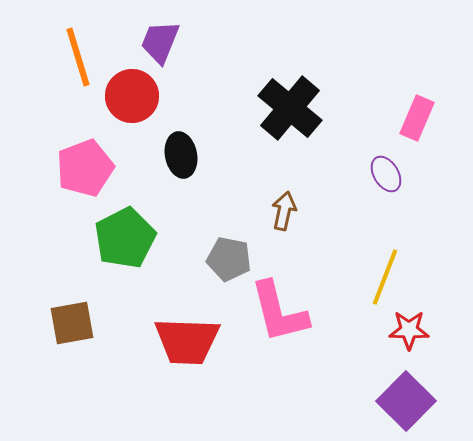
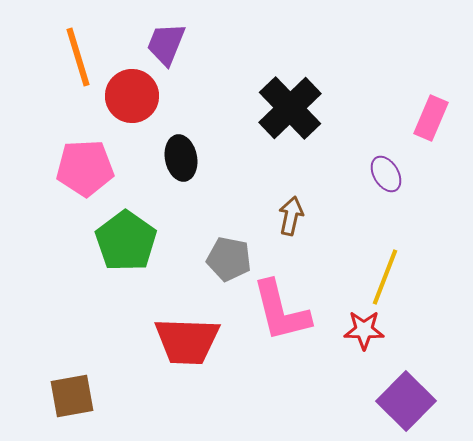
purple trapezoid: moved 6 px right, 2 px down
black cross: rotated 6 degrees clockwise
pink rectangle: moved 14 px right
black ellipse: moved 3 px down
pink pentagon: rotated 18 degrees clockwise
brown arrow: moved 7 px right, 5 px down
green pentagon: moved 1 px right, 3 px down; rotated 10 degrees counterclockwise
pink L-shape: moved 2 px right, 1 px up
brown square: moved 73 px down
red star: moved 45 px left
